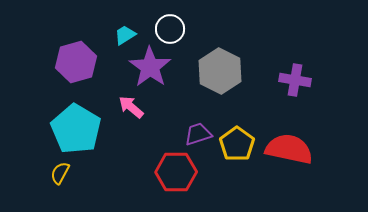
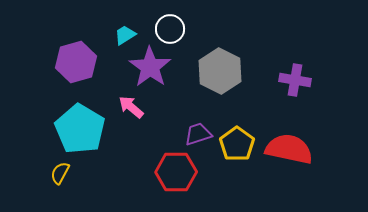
cyan pentagon: moved 4 px right
